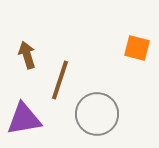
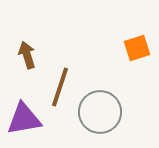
orange square: rotated 32 degrees counterclockwise
brown line: moved 7 px down
gray circle: moved 3 px right, 2 px up
